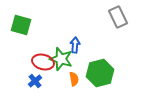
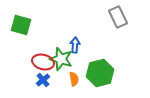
blue cross: moved 8 px right, 1 px up
